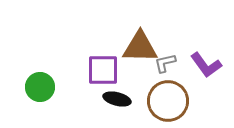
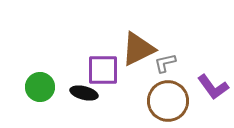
brown triangle: moved 2 px left, 2 px down; rotated 27 degrees counterclockwise
purple L-shape: moved 7 px right, 22 px down
black ellipse: moved 33 px left, 6 px up
